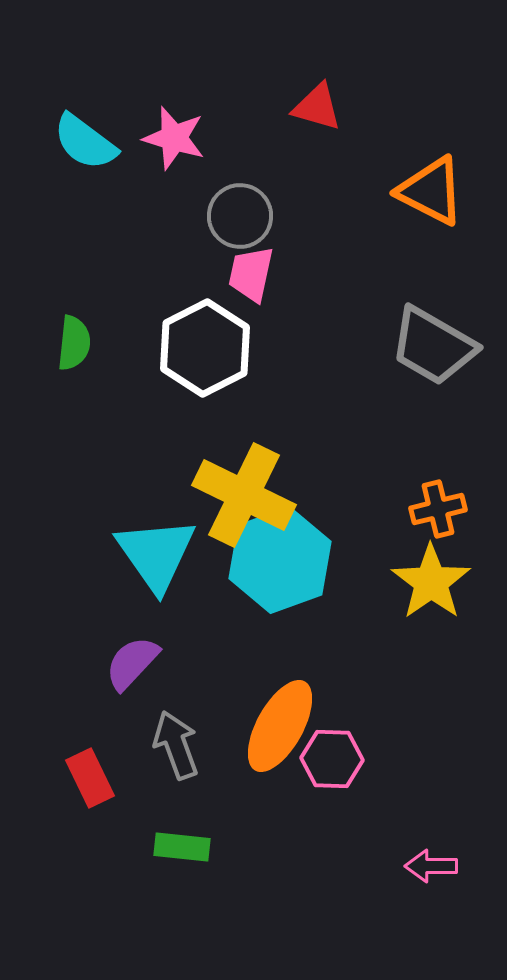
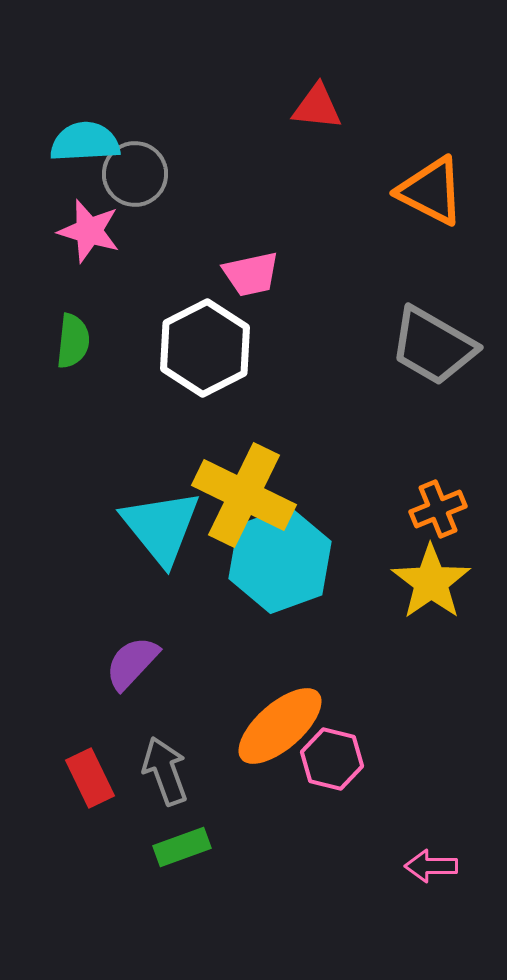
red triangle: rotated 10 degrees counterclockwise
pink star: moved 85 px left, 93 px down
cyan semicircle: rotated 140 degrees clockwise
gray circle: moved 105 px left, 42 px up
pink trapezoid: rotated 114 degrees counterclockwise
green semicircle: moved 1 px left, 2 px up
orange cross: rotated 8 degrees counterclockwise
cyan triangle: moved 5 px right, 27 px up; rotated 4 degrees counterclockwise
orange ellipse: rotated 20 degrees clockwise
gray arrow: moved 11 px left, 26 px down
pink hexagon: rotated 12 degrees clockwise
green rectangle: rotated 26 degrees counterclockwise
